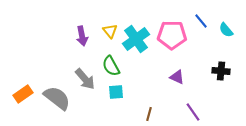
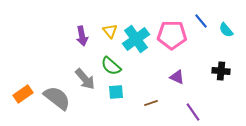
green semicircle: rotated 20 degrees counterclockwise
brown line: moved 2 px right, 11 px up; rotated 56 degrees clockwise
